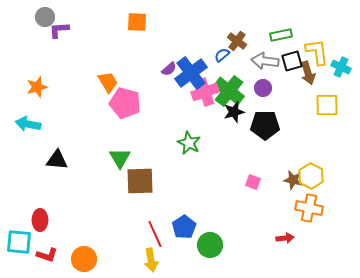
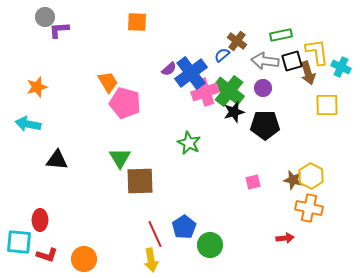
pink square: rotated 35 degrees counterclockwise
